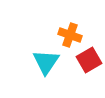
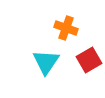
orange cross: moved 4 px left, 7 px up
